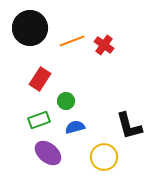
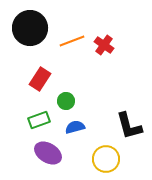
purple ellipse: rotated 8 degrees counterclockwise
yellow circle: moved 2 px right, 2 px down
